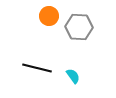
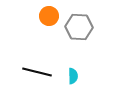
black line: moved 4 px down
cyan semicircle: rotated 35 degrees clockwise
